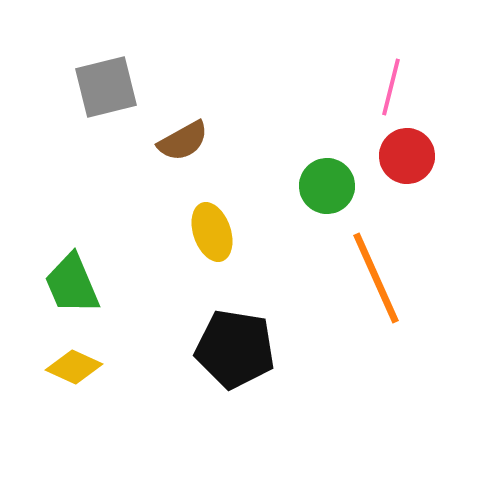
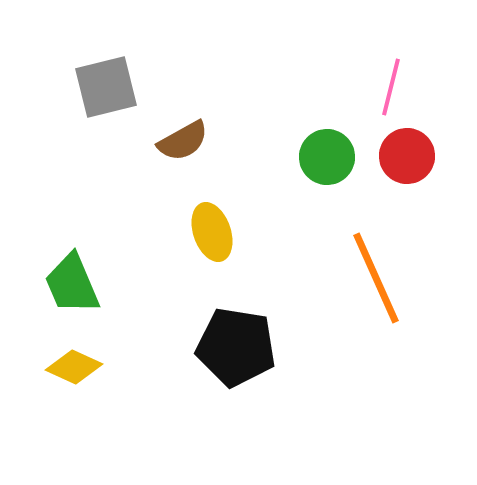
green circle: moved 29 px up
black pentagon: moved 1 px right, 2 px up
